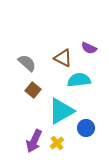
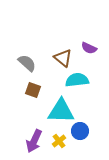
brown triangle: rotated 12 degrees clockwise
cyan semicircle: moved 2 px left
brown square: rotated 21 degrees counterclockwise
cyan triangle: rotated 32 degrees clockwise
blue circle: moved 6 px left, 3 px down
yellow cross: moved 2 px right, 2 px up
